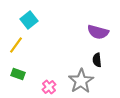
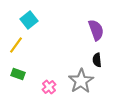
purple semicircle: moved 2 px left, 2 px up; rotated 125 degrees counterclockwise
